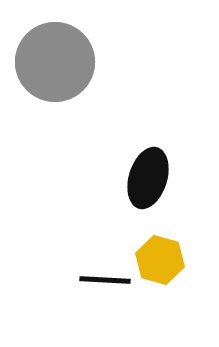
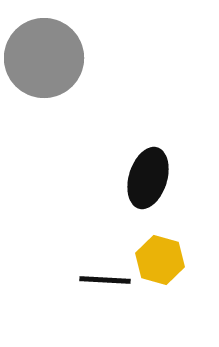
gray circle: moved 11 px left, 4 px up
